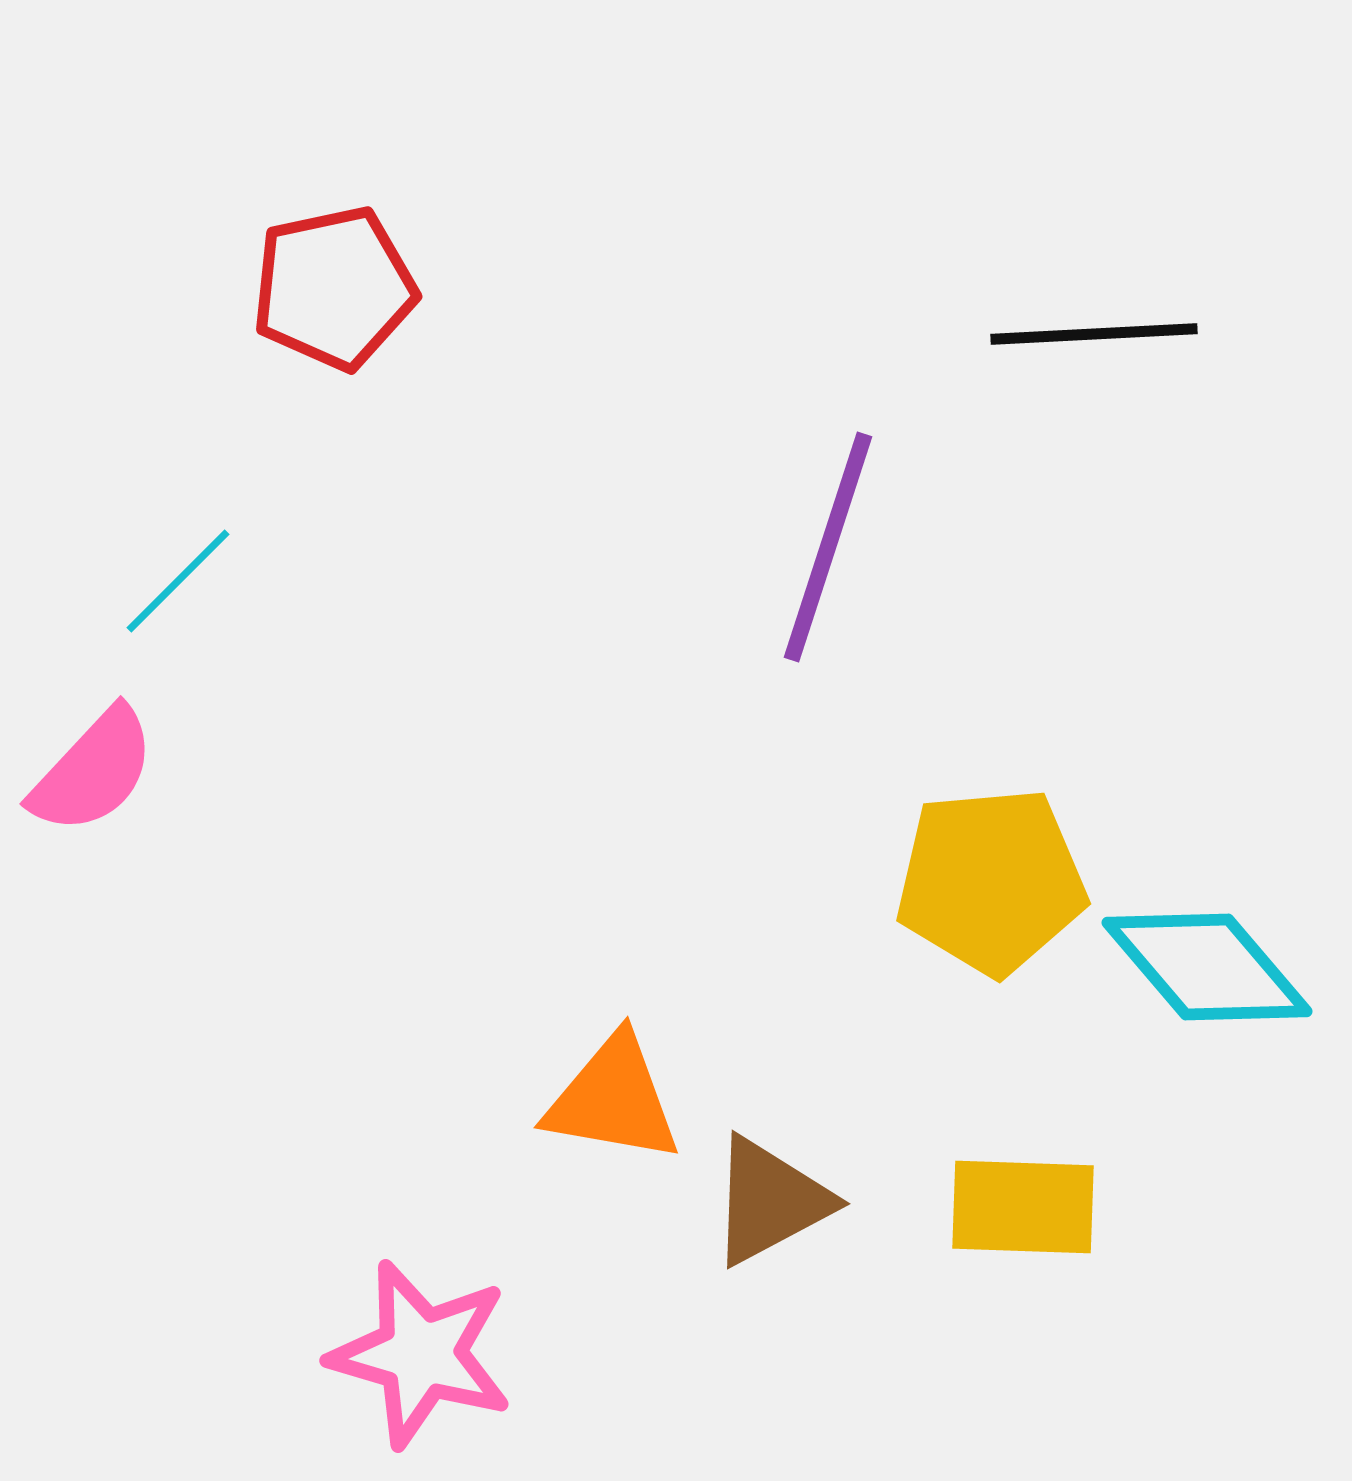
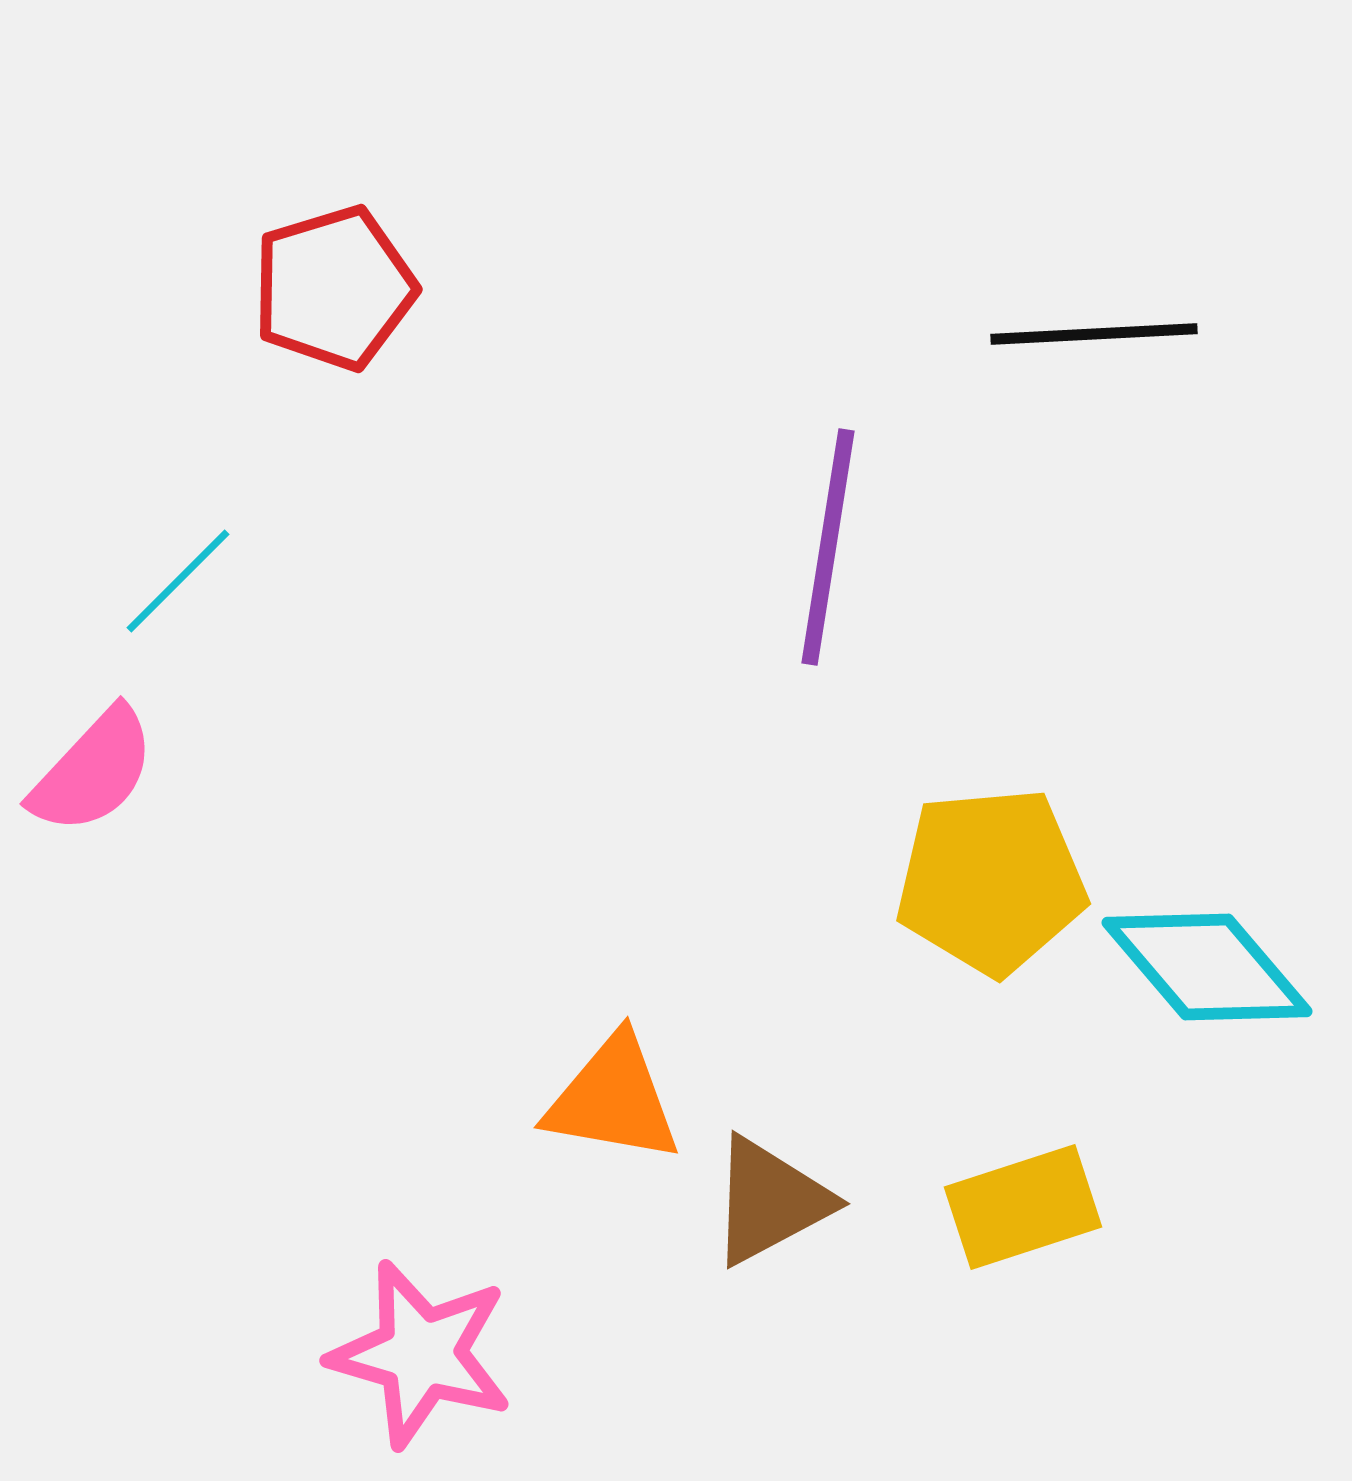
red pentagon: rotated 5 degrees counterclockwise
purple line: rotated 9 degrees counterclockwise
yellow rectangle: rotated 20 degrees counterclockwise
